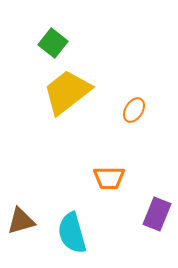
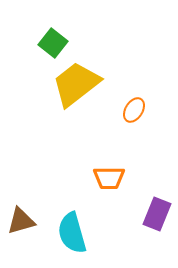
yellow trapezoid: moved 9 px right, 8 px up
